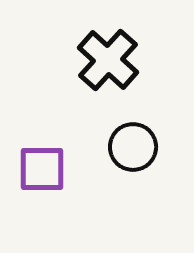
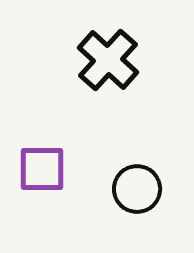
black circle: moved 4 px right, 42 px down
